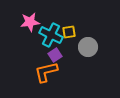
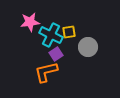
purple square: moved 1 px right, 1 px up
